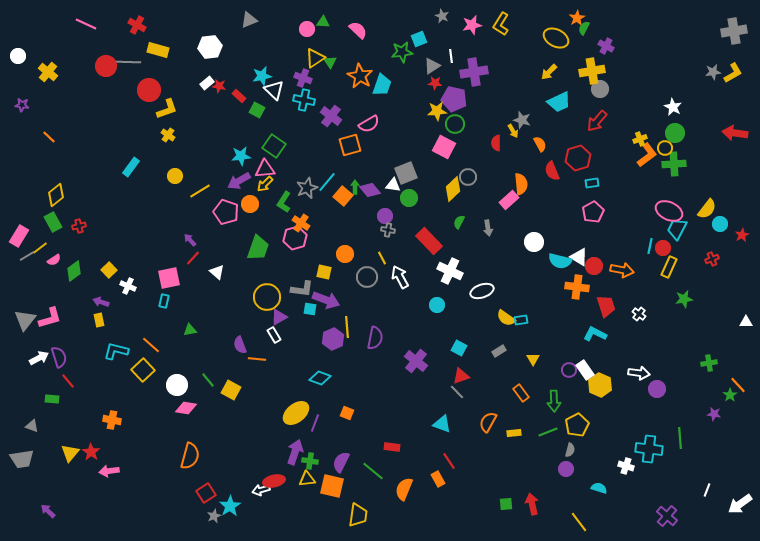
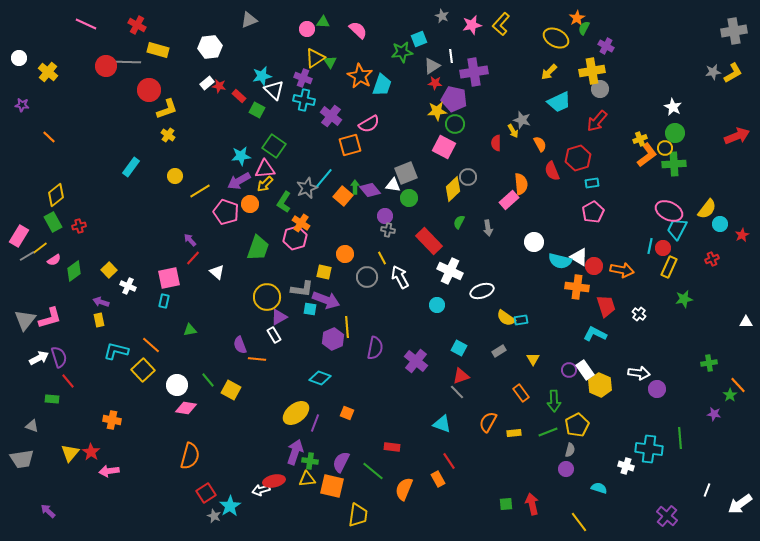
yellow L-shape at (501, 24): rotated 10 degrees clockwise
white circle at (18, 56): moved 1 px right, 2 px down
red arrow at (735, 133): moved 2 px right, 3 px down; rotated 150 degrees clockwise
cyan line at (327, 182): moved 3 px left, 4 px up
purple semicircle at (375, 338): moved 10 px down
gray star at (214, 516): rotated 24 degrees counterclockwise
